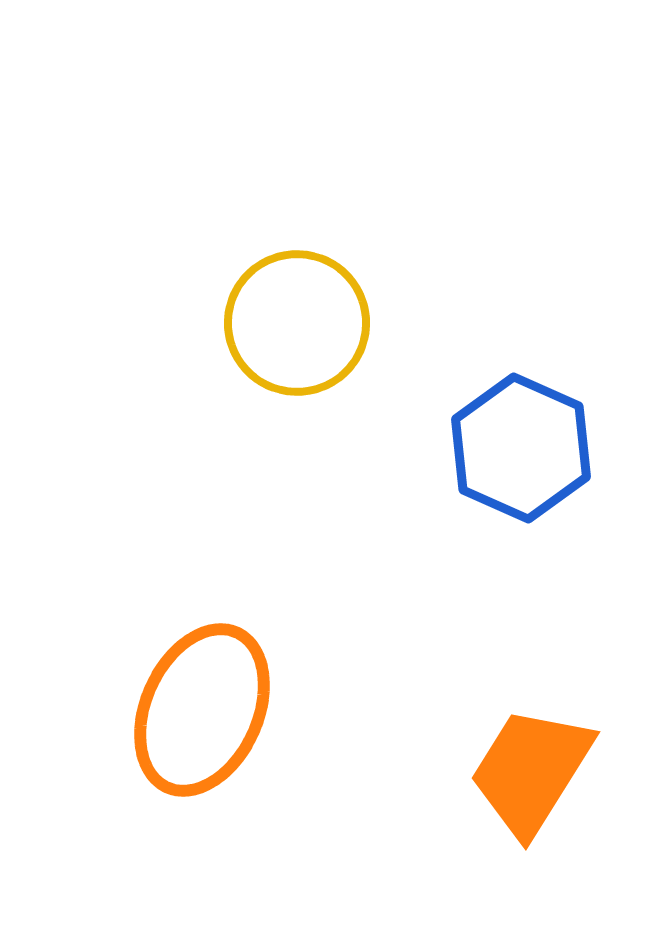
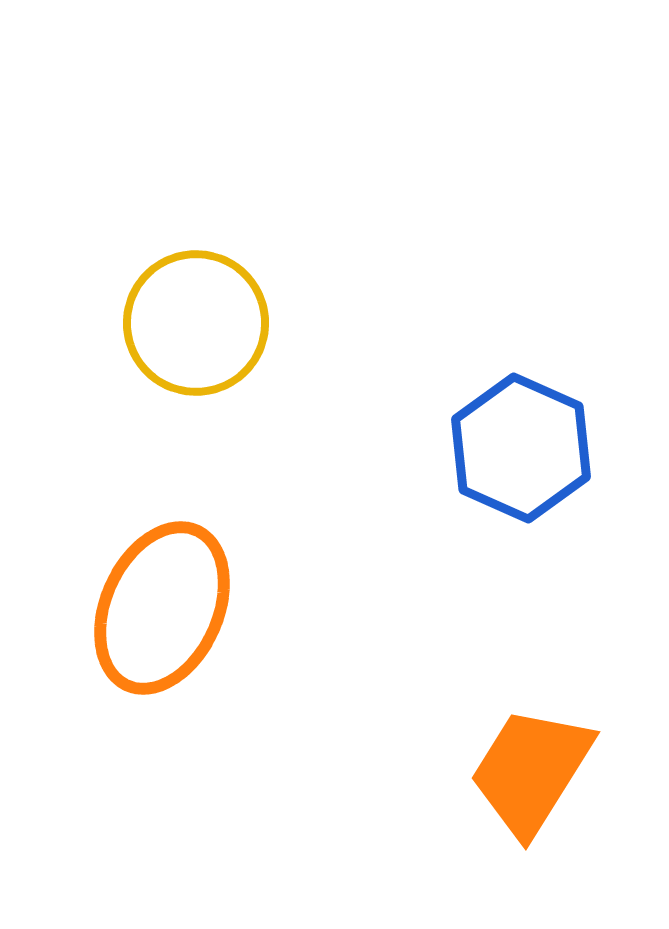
yellow circle: moved 101 px left
orange ellipse: moved 40 px left, 102 px up
